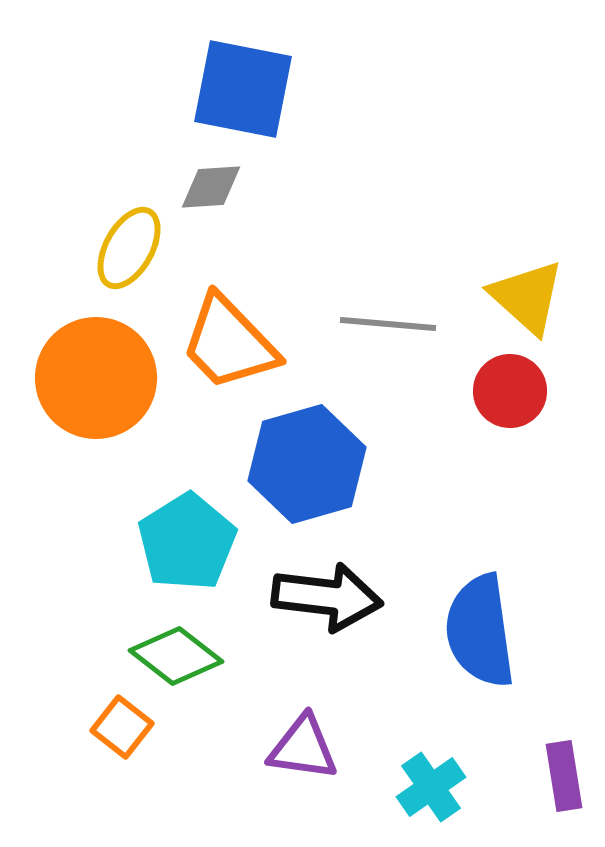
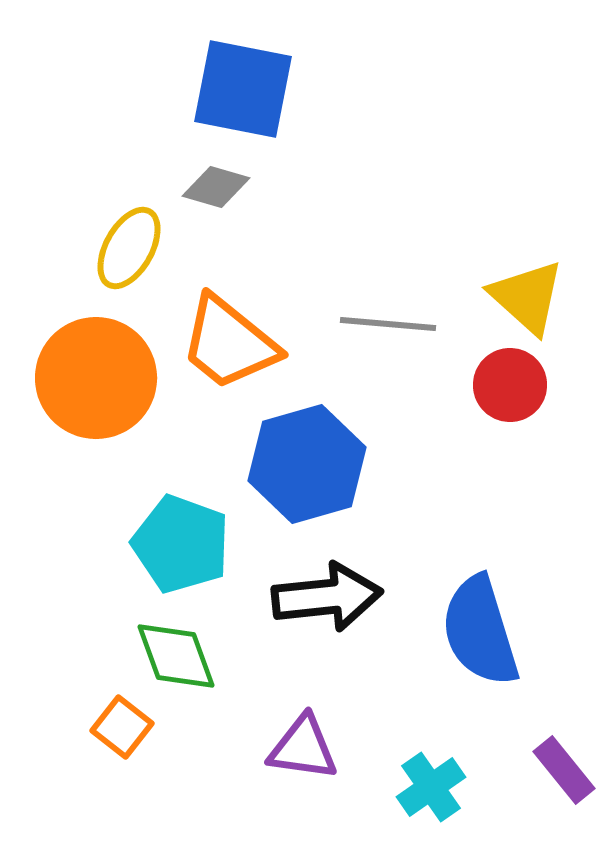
gray diamond: moved 5 px right; rotated 20 degrees clockwise
orange trapezoid: rotated 7 degrees counterclockwise
red circle: moved 6 px up
cyan pentagon: moved 6 px left, 2 px down; rotated 20 degrees counterclockwise
black arrow: rotated 13 degrees counterclockwise
blue semicircle: rotated 9 degrees counterclockwise
green diamond: rotated 32 degrees clockwise
purple rectangle: moved 6 px up; rotated 30 degrees counterclockwise
